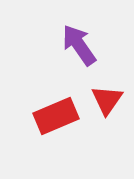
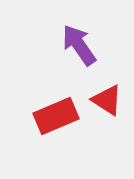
red triangle: rotated 32 degrees counterclockwise
